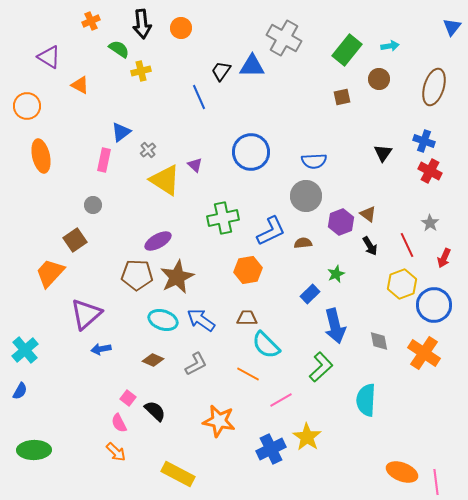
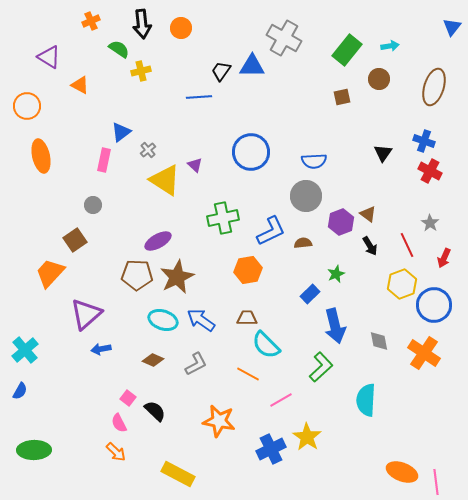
blue line at (199, 97): rotated 70 degrees counterclockwise
